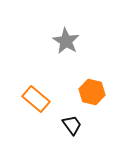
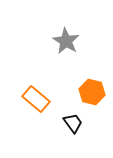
black trapezoid: moved 1 px right, 2 px up
